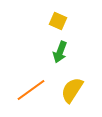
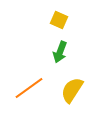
yellow square: moved 1 px right, 1 px up
orange line: moved 2 px left, 2 px up
